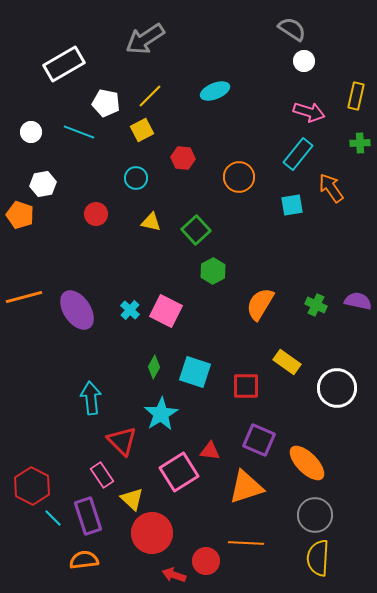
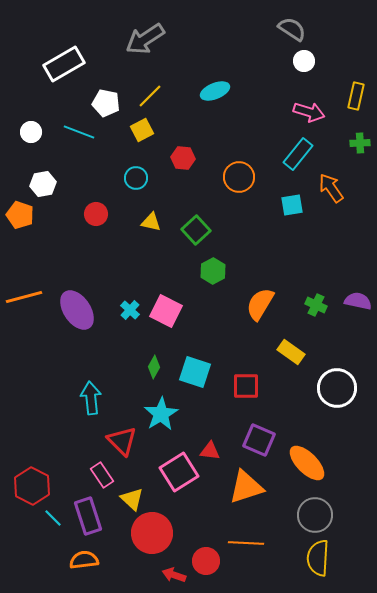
yellow rectangle at (287, 362): moved 4 px right, 10 px up
